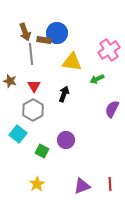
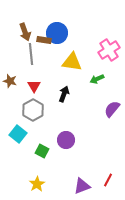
purple semicircle: rotated 12 degrees clockwise
red line: moved 2 px left, 4 px up; rotated 32 degrees clockwise
